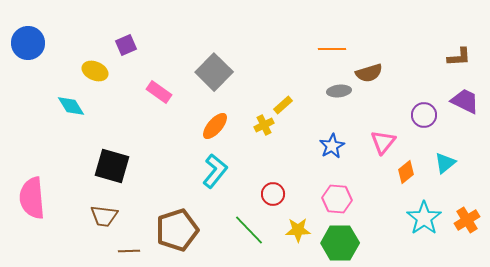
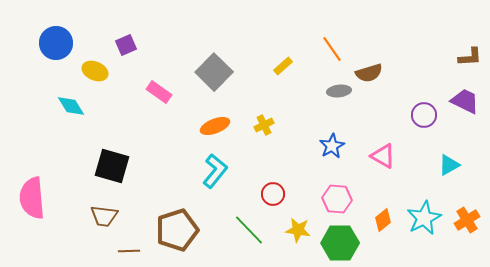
blue circle: moved 28 px right
orange line: rotated 56 degrees clockwise
brown L-shape: moved 11 px right
yellow rectangle: moved 39 px up
orange ellipse: rotated 28 degrees clockwise
pink triangle: moved 14 px down; rotated 40 degrees counterclockwise
cyan triangle: moved 4 px right, 2 px down; rotated 10 degrees clockwise
orange diamond: moved 23 px left, 48 px down
cyan star: rotated 8 degrees clockwise
yellow star: rotated 10 degrees clockwise
